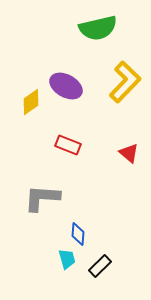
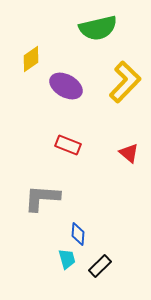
yellow diamond: moved 43 px up
